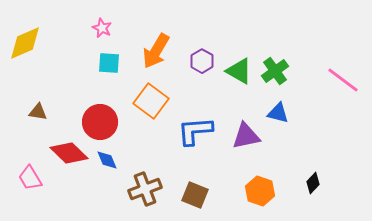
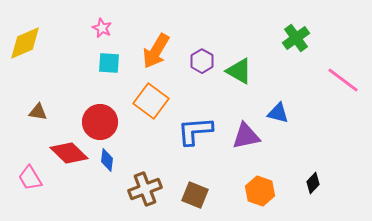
green cross: moved 21 px right, 33 px up
blue diamond: rotated 30 degrees clockwise
